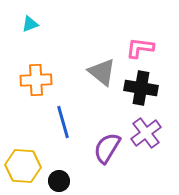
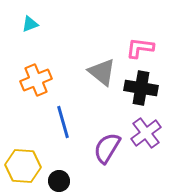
orange cross: rotated 20 degrees counterclockwise
